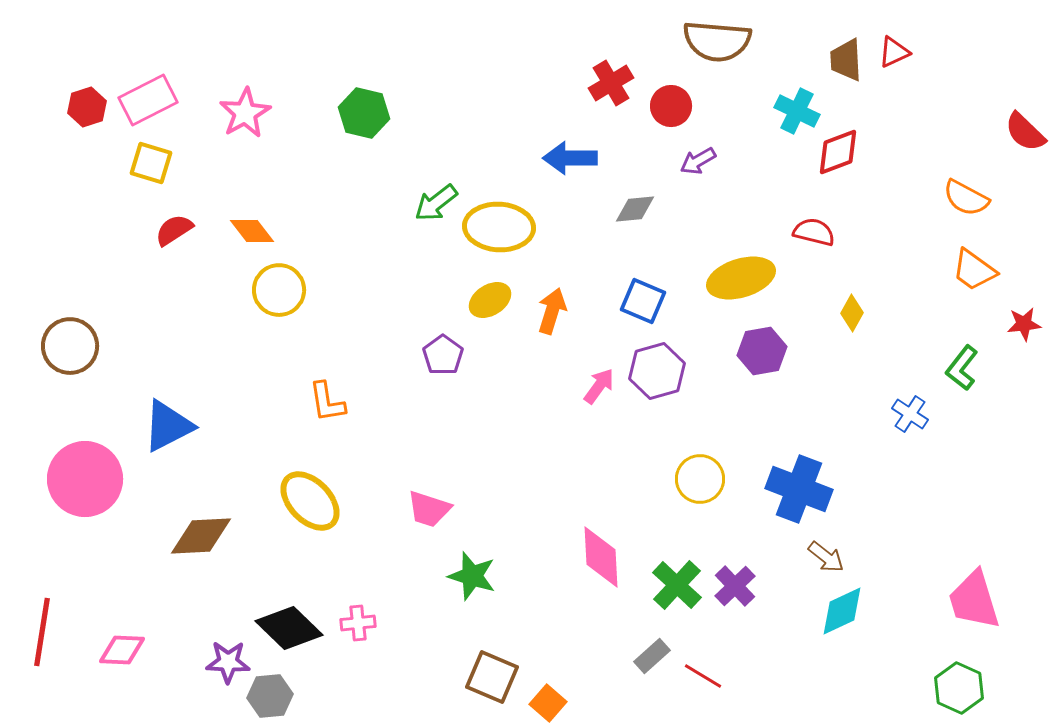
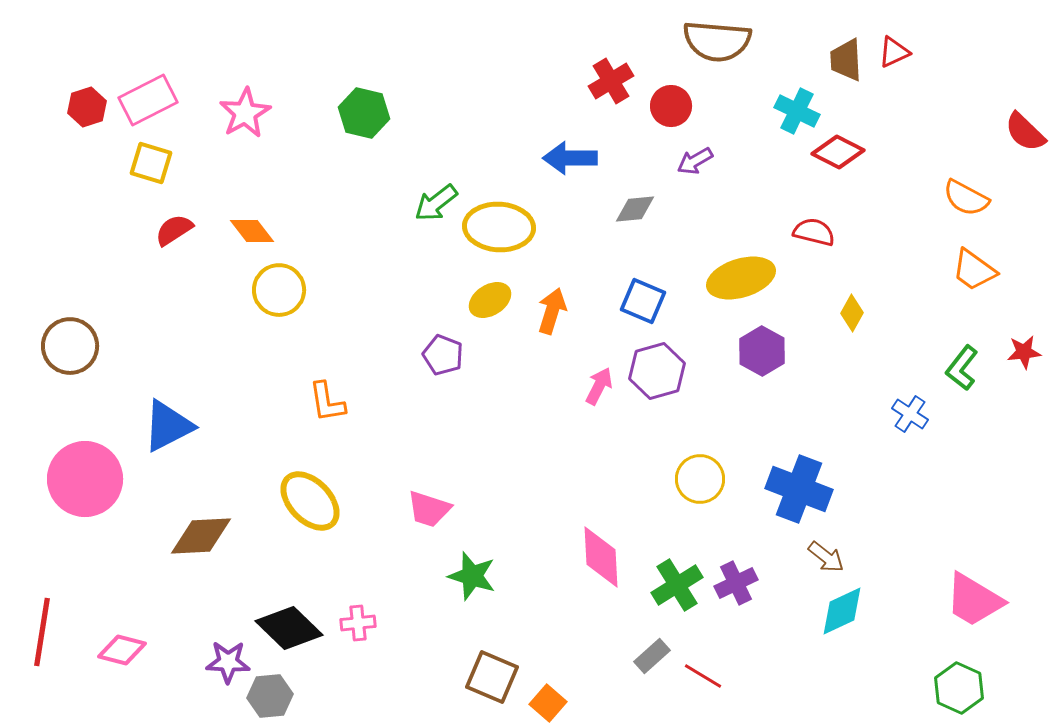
red cross at (611, 83): moved 2 px up
red diamond at (838, 152): rotated 48 degrees clockwise
purple arrow at (698, 161): moved 3 px left
red star at (1024, 324): moved 28 px down
purple hexagon at (762, 351): rotated 21 degrees counterclockwise
purple pentagon at (443, 355): rotated 15 degrees counterclockwise
pink arrow at (599, 386): rotated 9 degrees counterclockwise
green cross at (677, 585): rotated 15 degrees clockwise
purple cross at (735, 586): moved 1 px right, 3 px up; rotated 18 degrees clockwise
pink trapezoid at (974, 600): rotated 42 degrees counterclockwise
pink diamond at (122, 650): rotated 12 degrees clockwise
